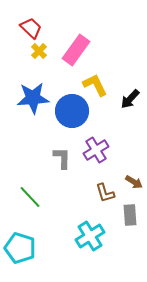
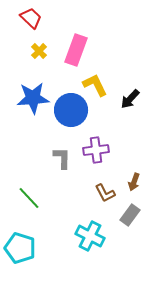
red trapezoid: moved 10 px up
pink rectangle: rotated 16 degrees counterclockwise
blue circle: moved 1 px left, 1 px up
purple cross: rotated 25 degrees clockwise
brown arrow: rotated 78 degrees clockwise
brown L-shape: rotated 10 degrees counterclockwise
green line: moved 1 px left, 1 px down
gray rectangle: rotated 40 degrees clockwise
cyan cross: rotated 32 degrees counterclockwise
